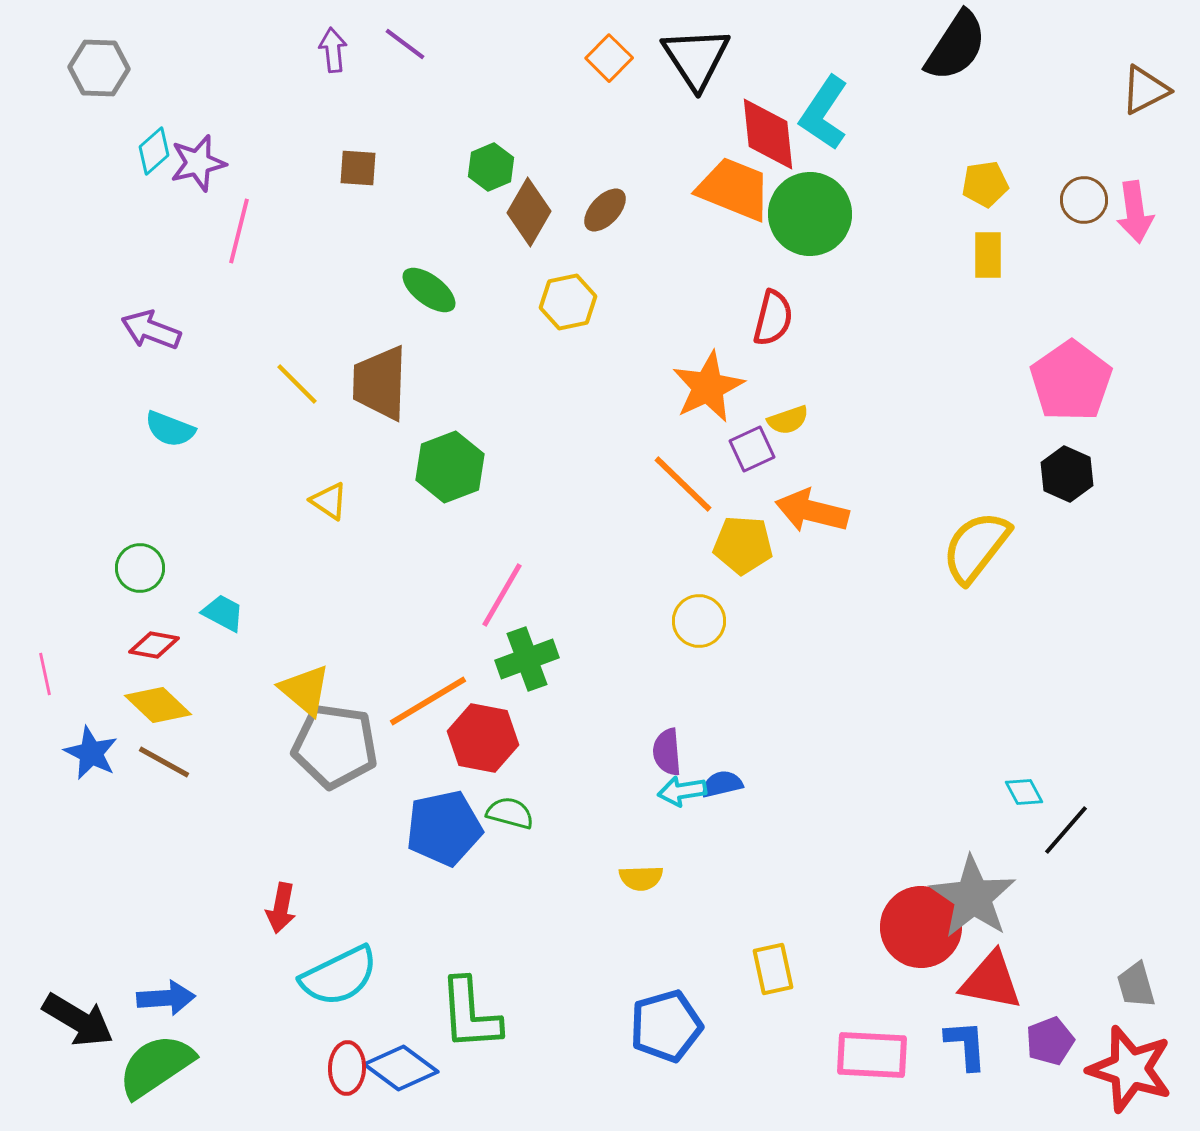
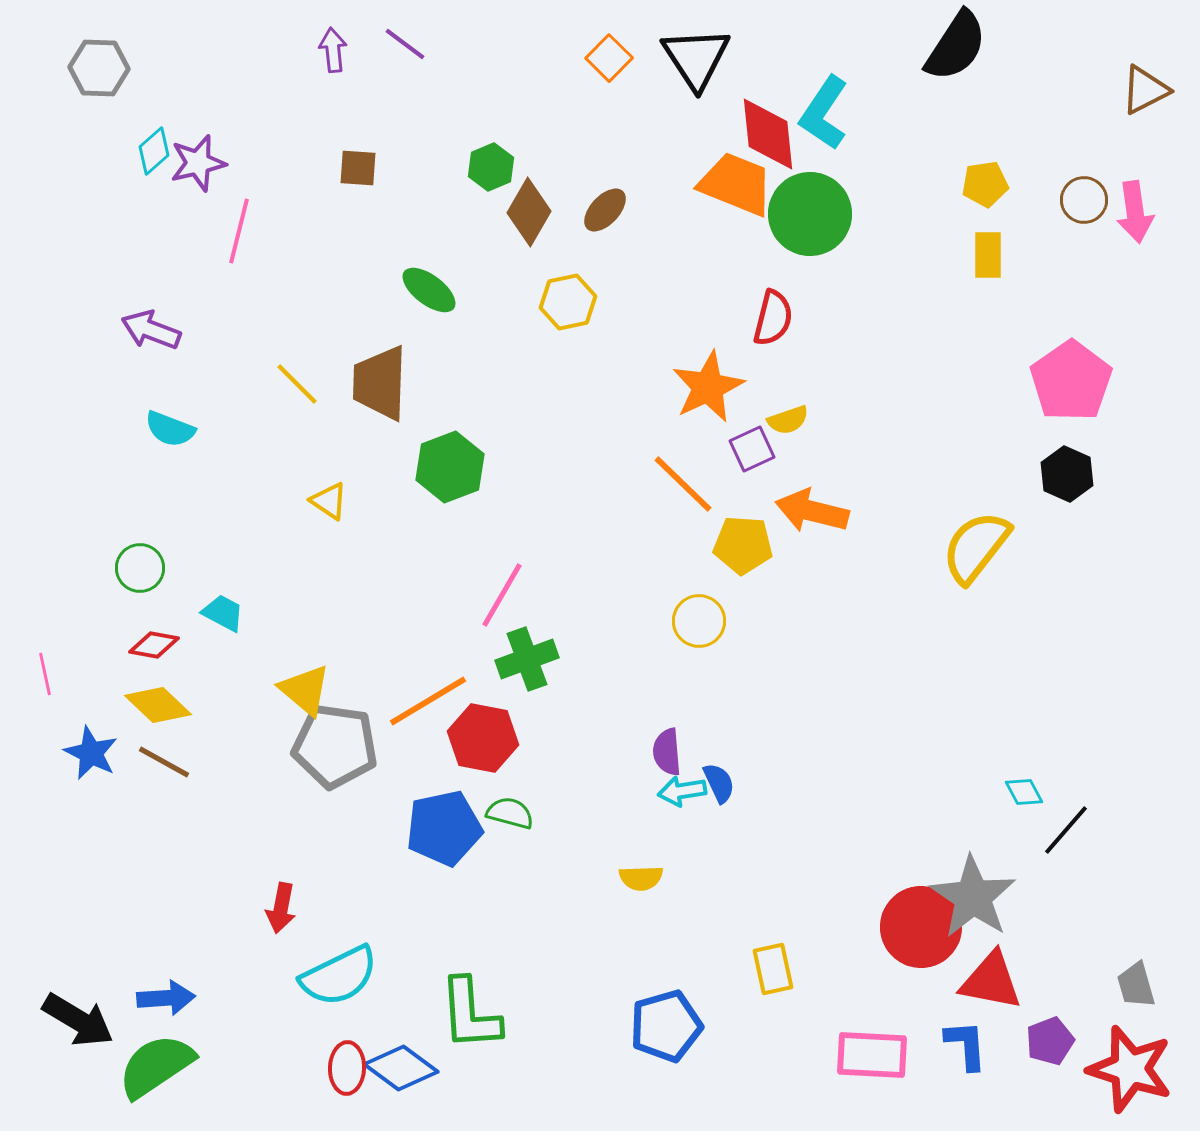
orange trapezoid at (734, 189): moved 2 px right, 5 px up
blue semicircle at (722, 784): moved 3 px left, 1 px up; rotated 78 degrees clockwise
